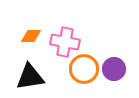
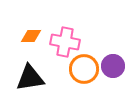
purple circle: moved 1 px left, 3 px up
black triangle: moved 1 px down
